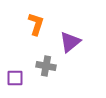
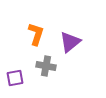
orange L-shape: moved 10 px down
purple square: rotated 12 degrees counterclockwise
